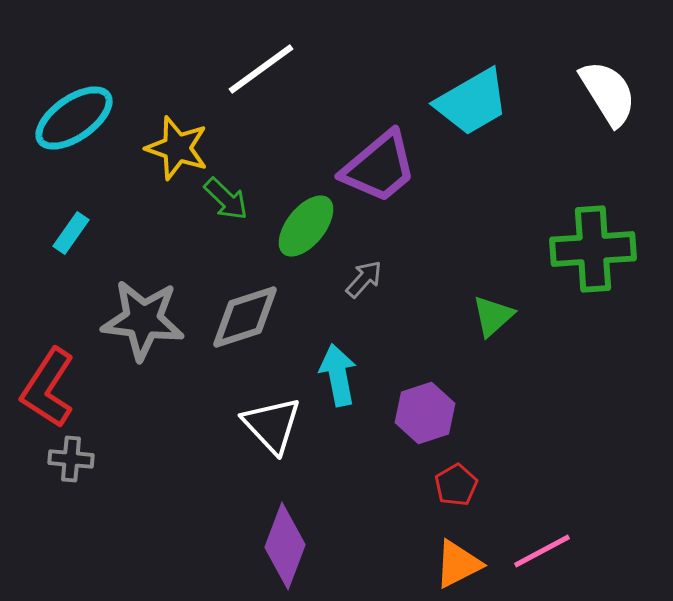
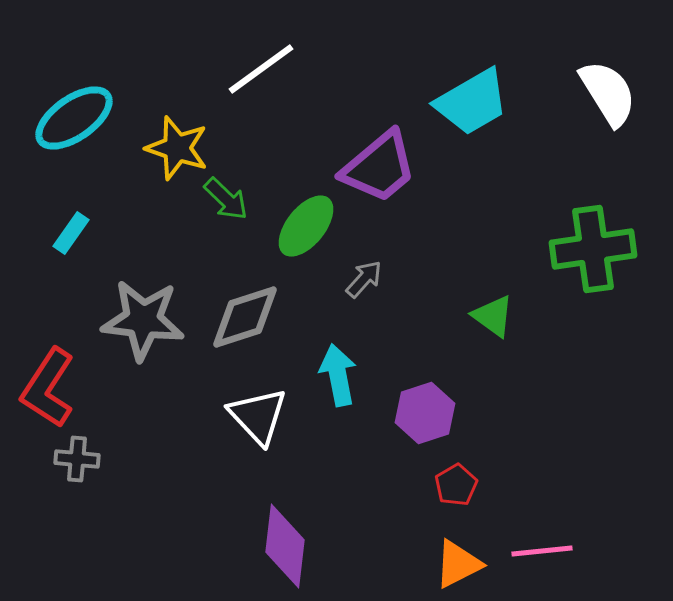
green cross: rotated 4 degrees counterclockwise
green triangle: rotated 42 degrees counterclockwise
white triangle: moved 14 px left, 9 px up
gray cross: moved 6 px right
purple diamond: rotated 14 degrees counterclockwise
pink line: rotated 22 degrees clockwise
